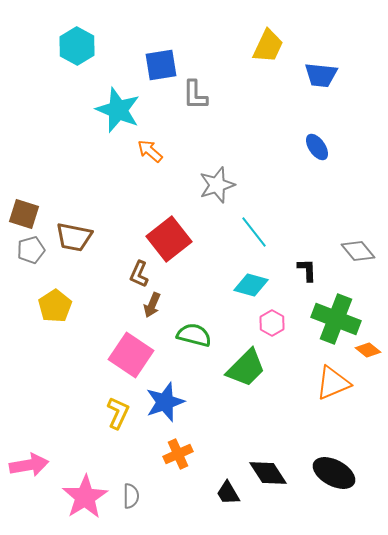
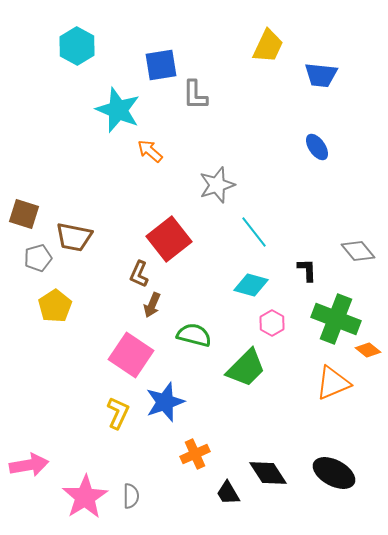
gray pentagon: moved 7 px right, 8 px down
orange cross: moved 17 px right
